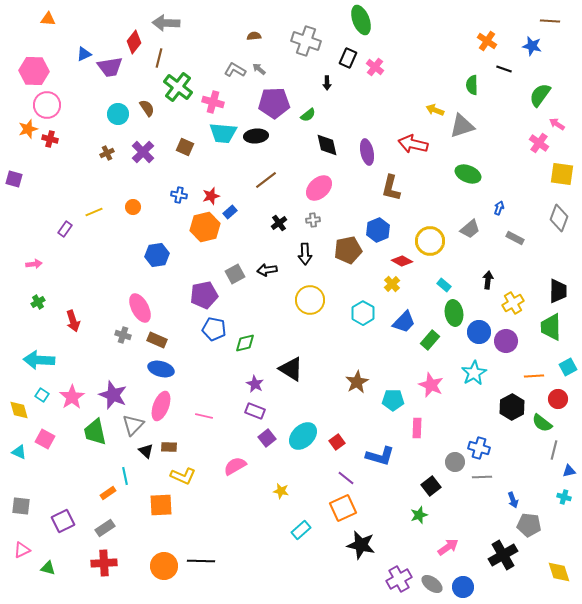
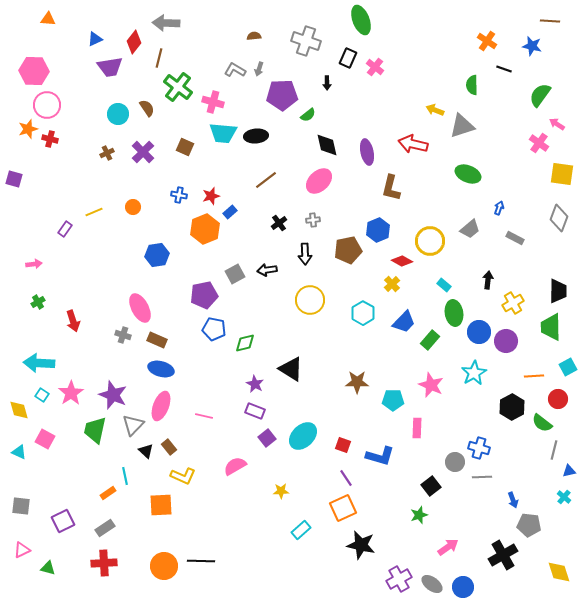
blue triangle at (84, 54): moved 11 px right, 15 px up
gray arrow at (259, 69): rotated 112 degrees counterclockwise
purple pentagon at (274, 103): moved 8 px right, 8 px up
pink ellipse at (319, 188): moved 7 px up
orange hexagon at (205, 227): moved 2 px down; rotated 8 degrees counterclockwise
cyan arrow at (39, 360): moved 3 px down
brown star at (357, 382): rotated 30 degrees clockwise
pink star at (72, 397): moved 1 px left, 4 px up
green trapezoid at (95, 432): moved 2 px up; rotated 24 degrees clockwise
red square at (337, 442): moved 6 px right, 3 px down; rotated 35 degrees counterclockwise
brown rectangle at (169, 447): rotated 49 degrees clockwise
purple line at (346, 478): rotated 18 degrees clockwise
yellow star at (281, 491): rotated 14 degrees counterclockwise
cyan cross at (564, 497): rotated 24 degrees clockwise
